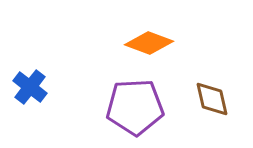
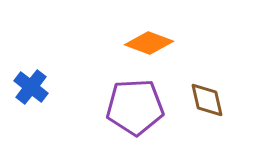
blue cross: moved 1 px right
brown diamond: moved 5 px left, 1 px down
